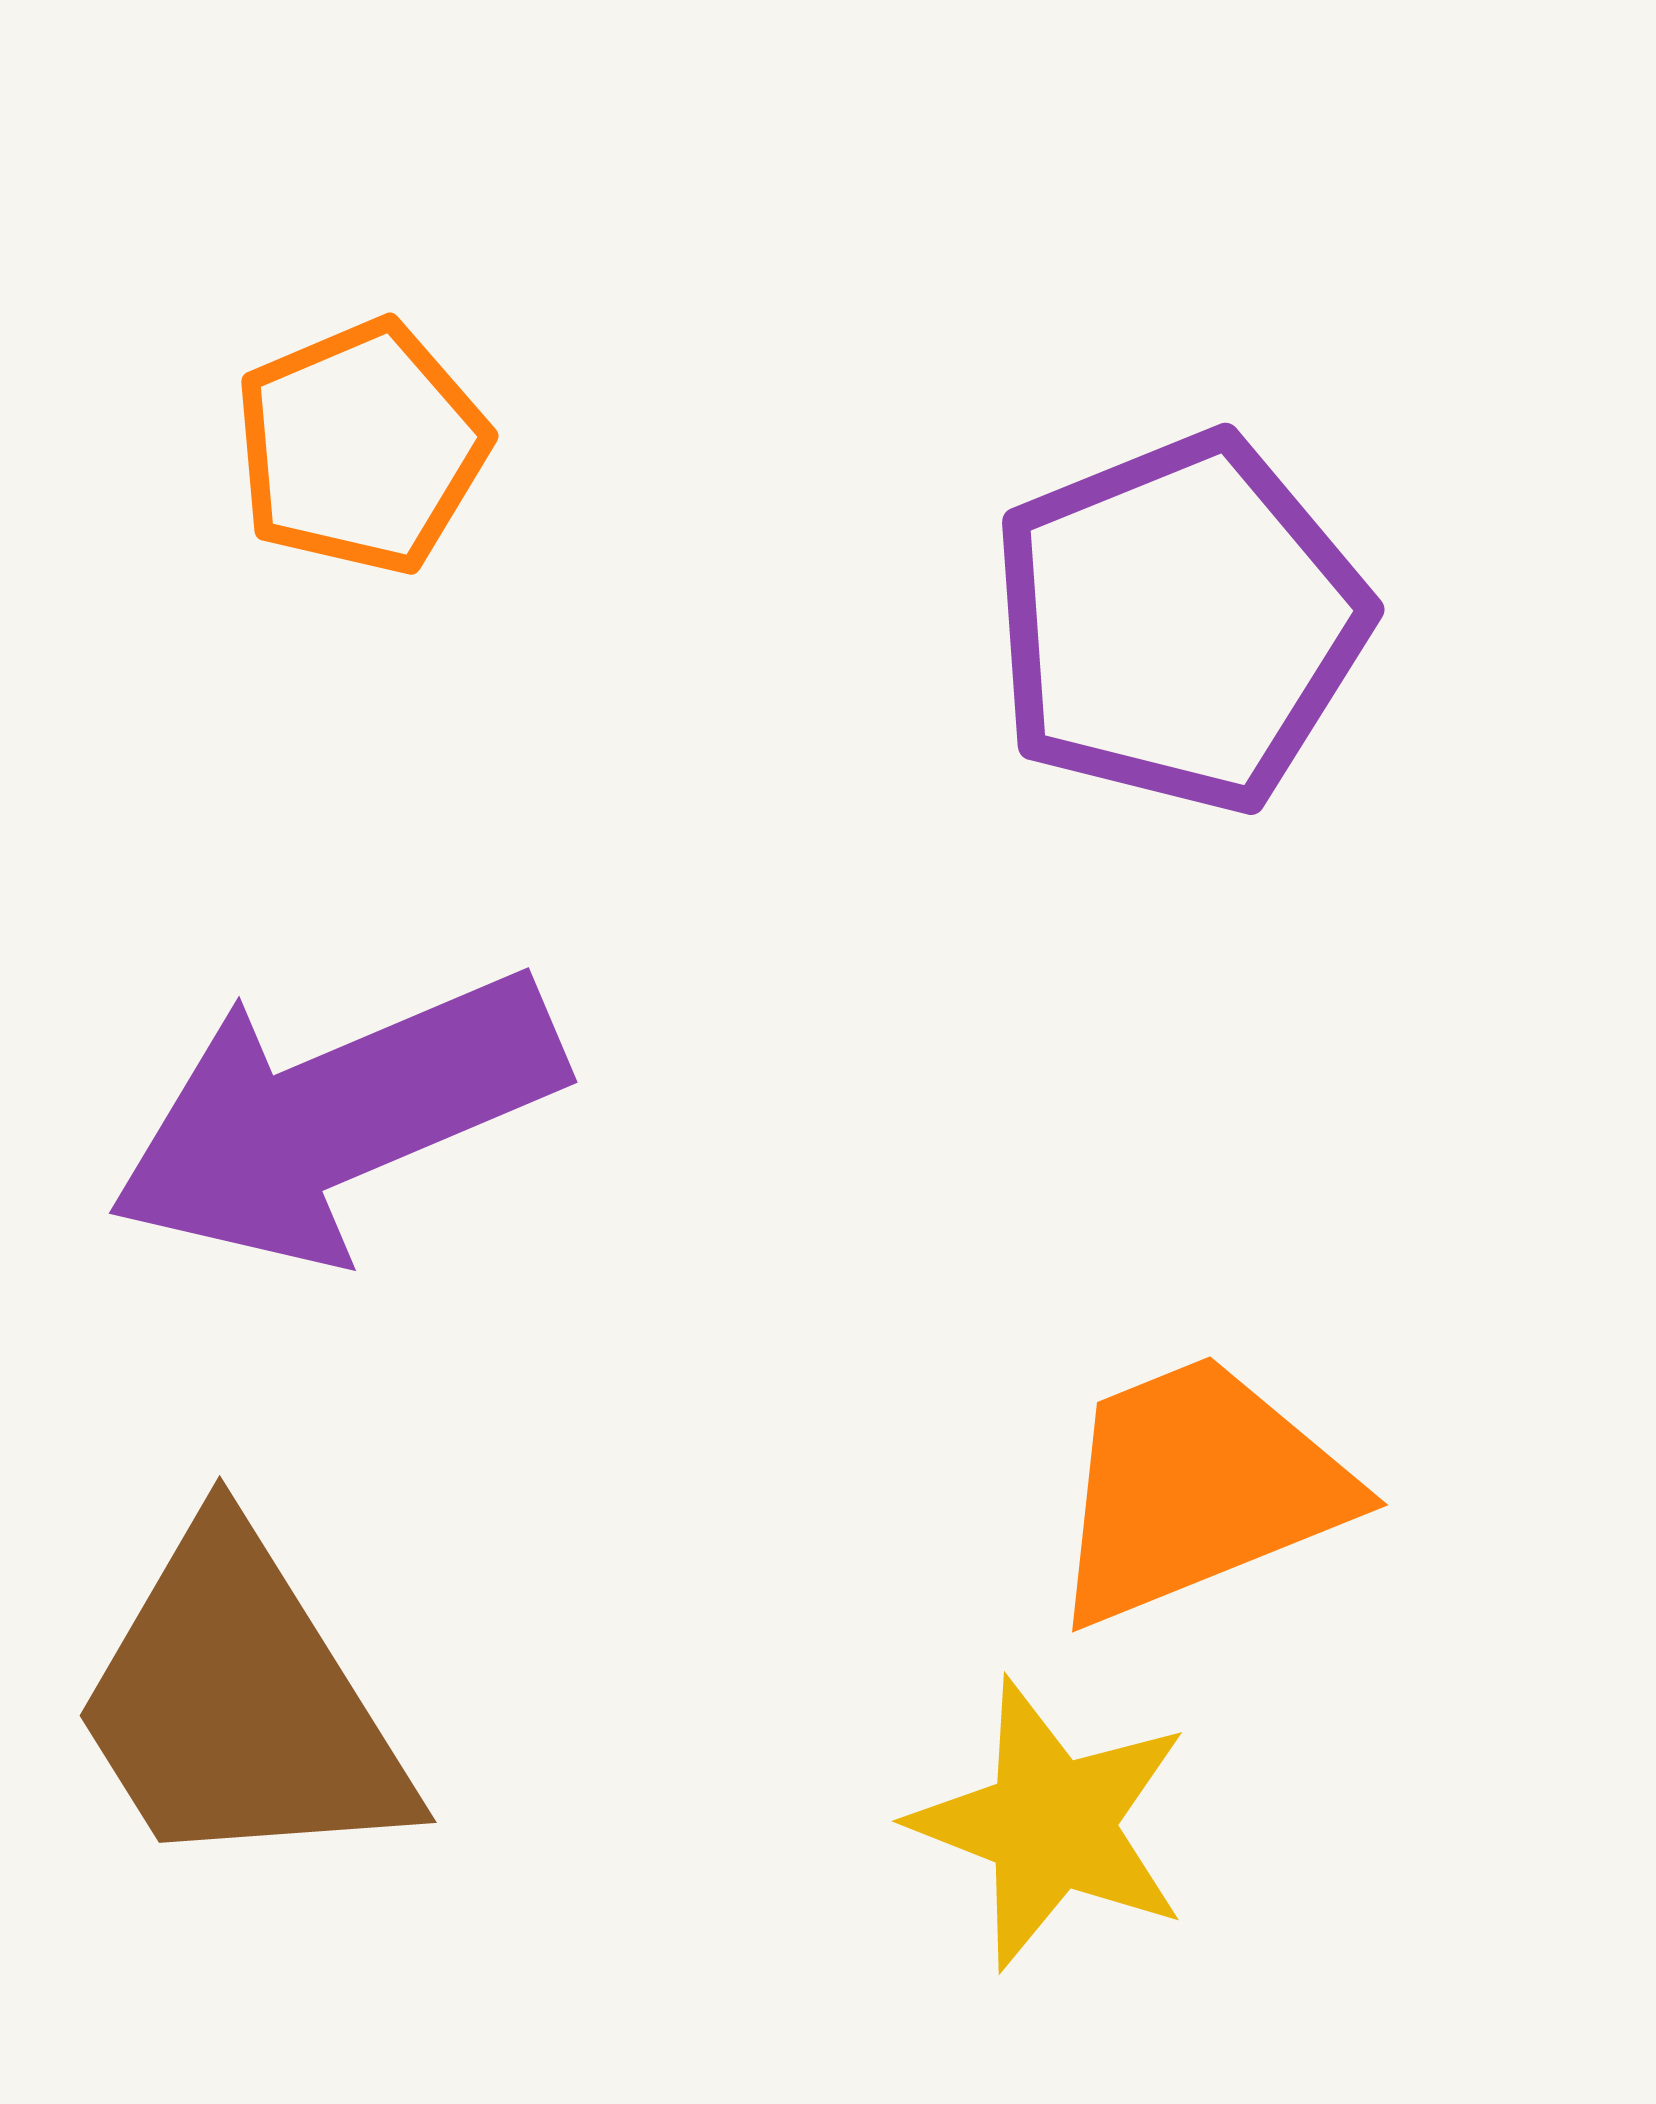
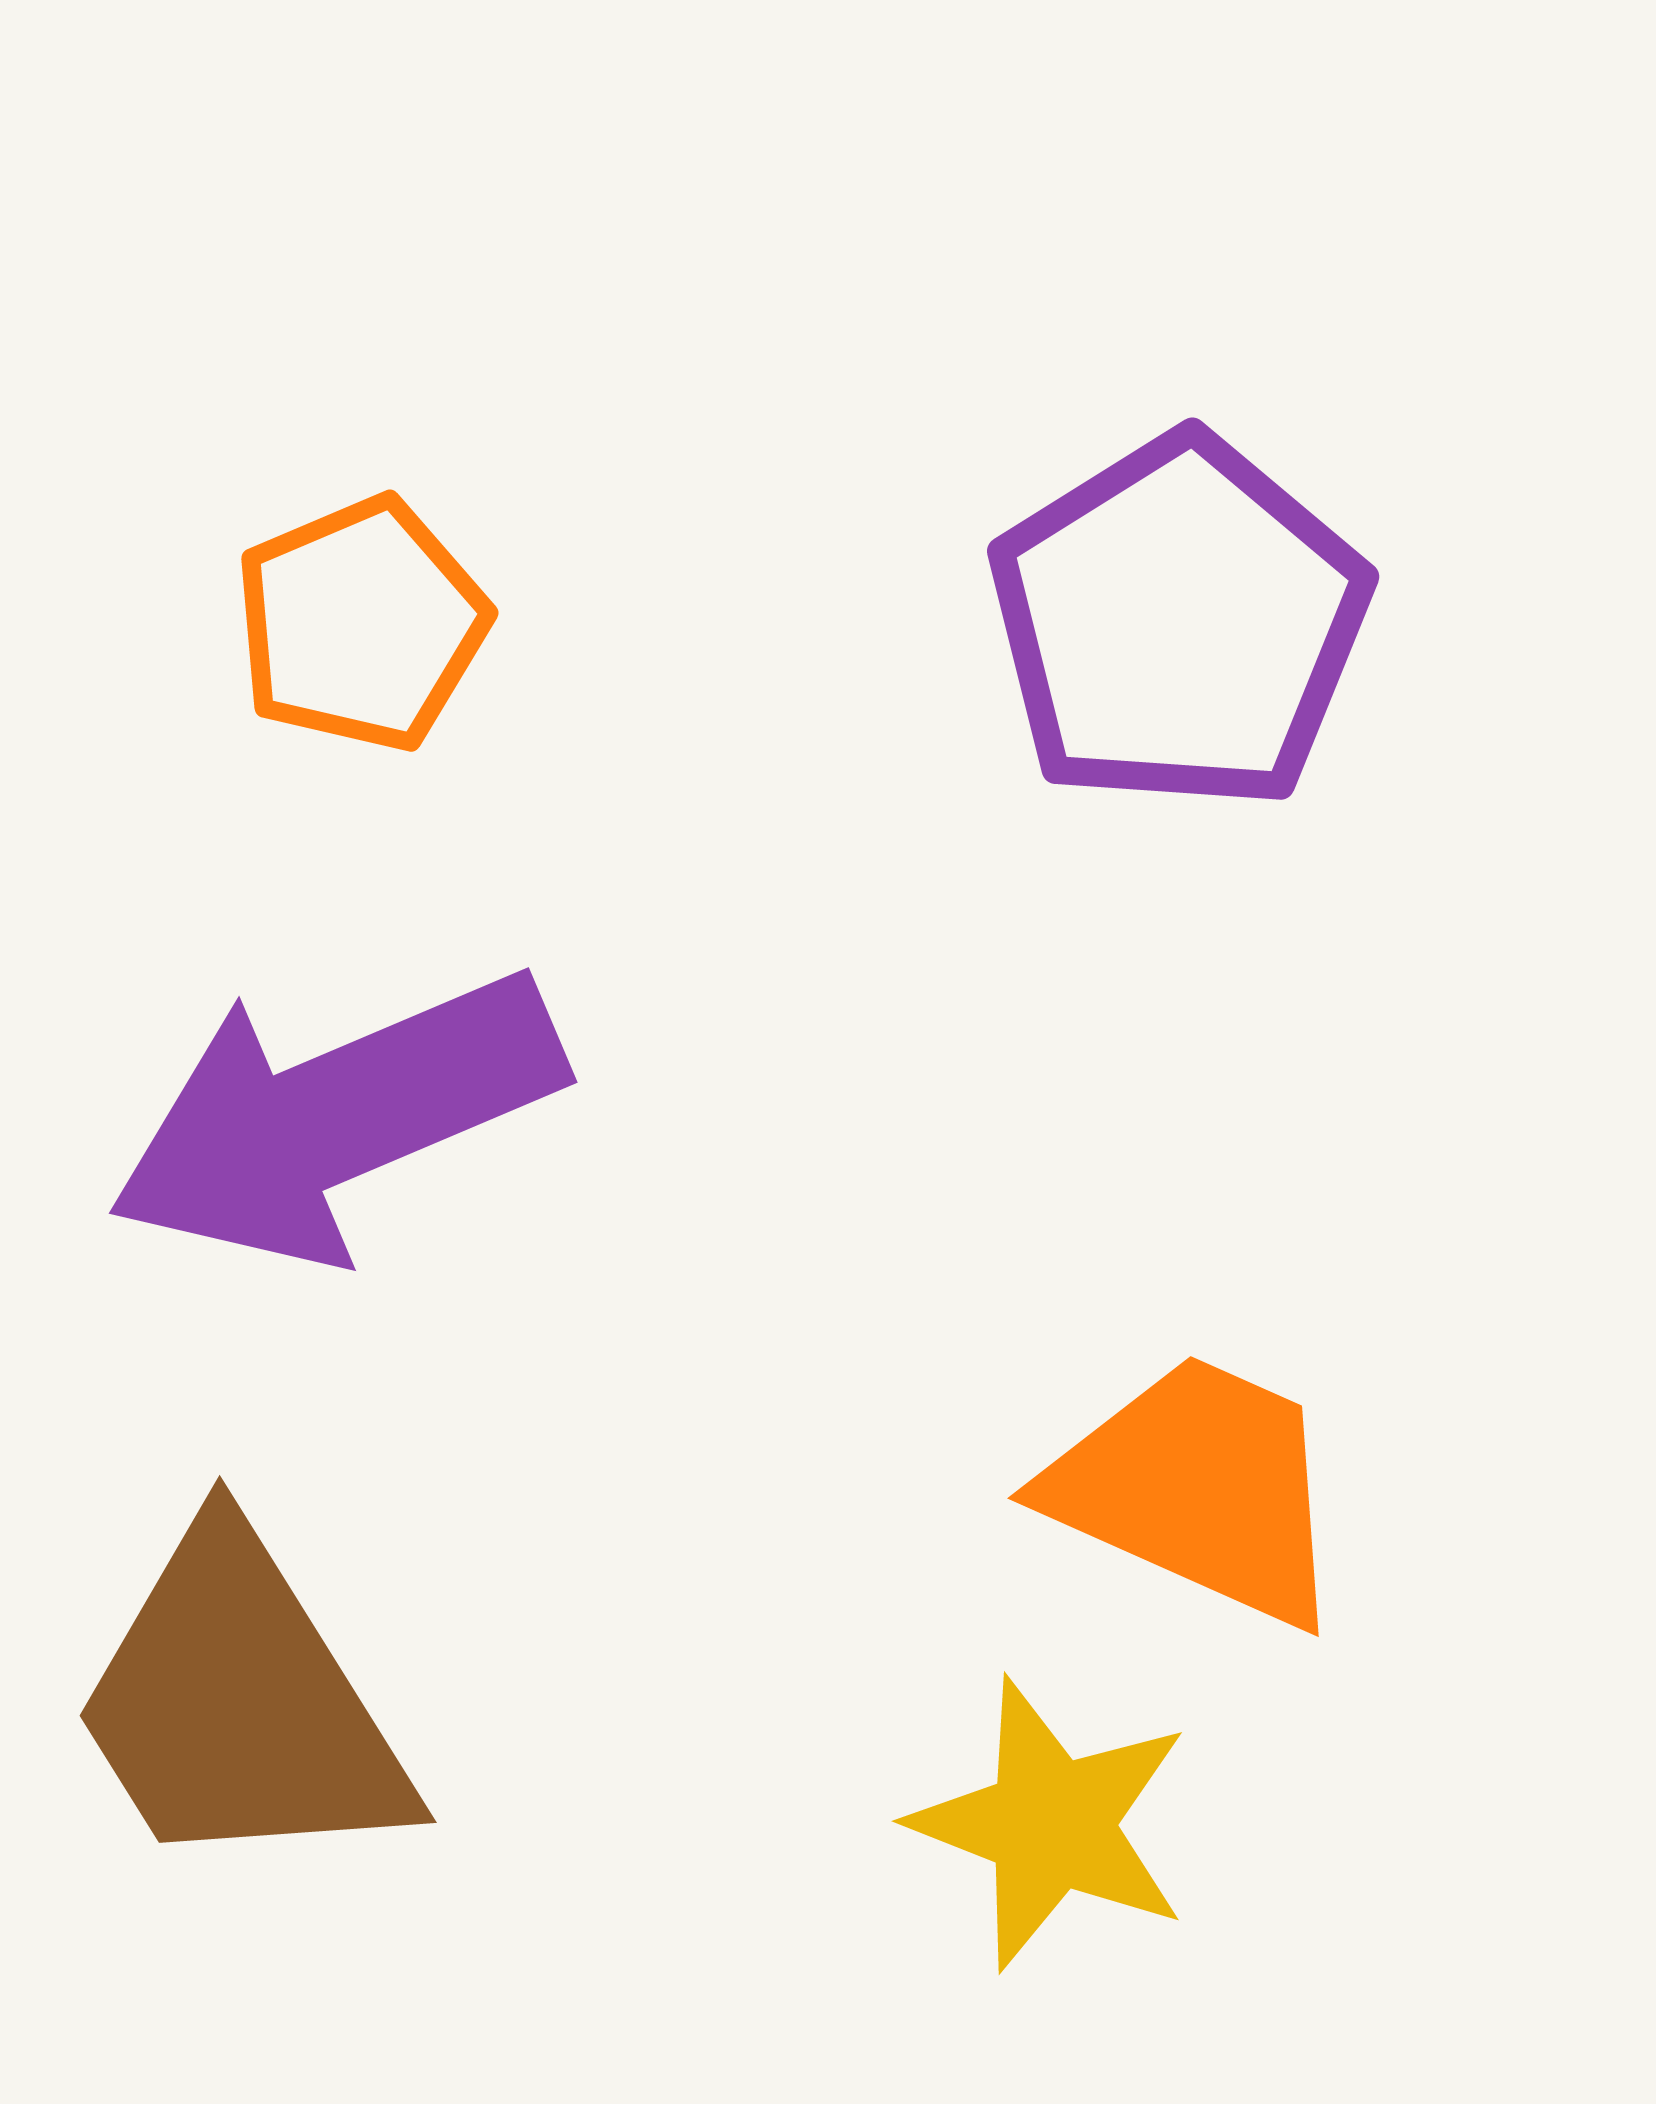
orange pentagon: moved 177 px down
purple pentagon: rotated 10 degrees counterclockwise
orange trapezoid: rotated 46 degrees clockwise
